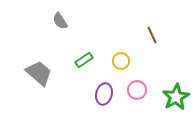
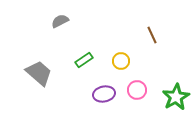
gray semicircle: rotated 96 degrees clockwise
purple ellipse: rotated 65 degrees clockwise
